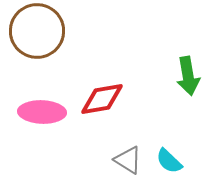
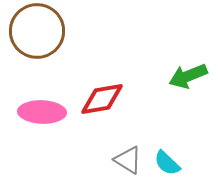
green arrow: rotated 78 degrees clockwise
cyan semicircle: moved 2 px left, 2 px down
